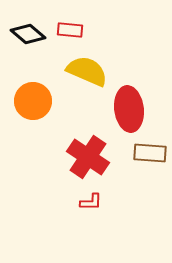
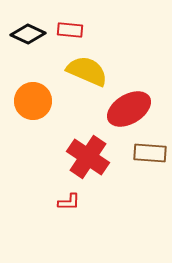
black diamond: rotated 16 degrees counterclockwise
red ellipse: rotated 66 degrees clockwise
red L-shape: moved 22 px left
